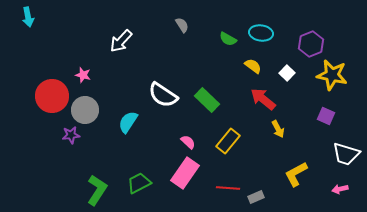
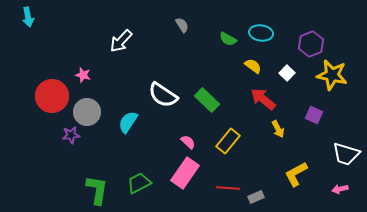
gray circle: moved 2 px right, 2 px down
purple square: moved 12 px left, 1 px up
green L-shape: rotated 24 degrees counterclockwise
